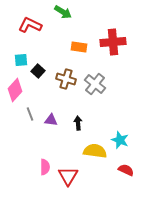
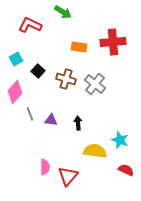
cyan square: moved 5 px left, 1 px up; rotated 24 degrees counterclockwise
pink diamond: moved 2 px down
red triangle: rotated 10 degrees clockwise
